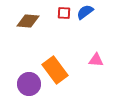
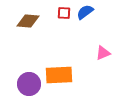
pink triangle: moved 7 px right, 7 px up; rotated 28 degrees counterclockwise
orange rectangle: moved 4 px right, 5 px down; rotated 56 degrees counterclockwise
